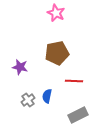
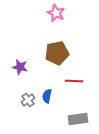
gray rectangle: moved 4 px down; rotated 18 degrees clockwise
